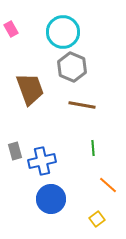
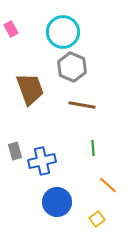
blue circle: moved 6 px right, 3 px down
